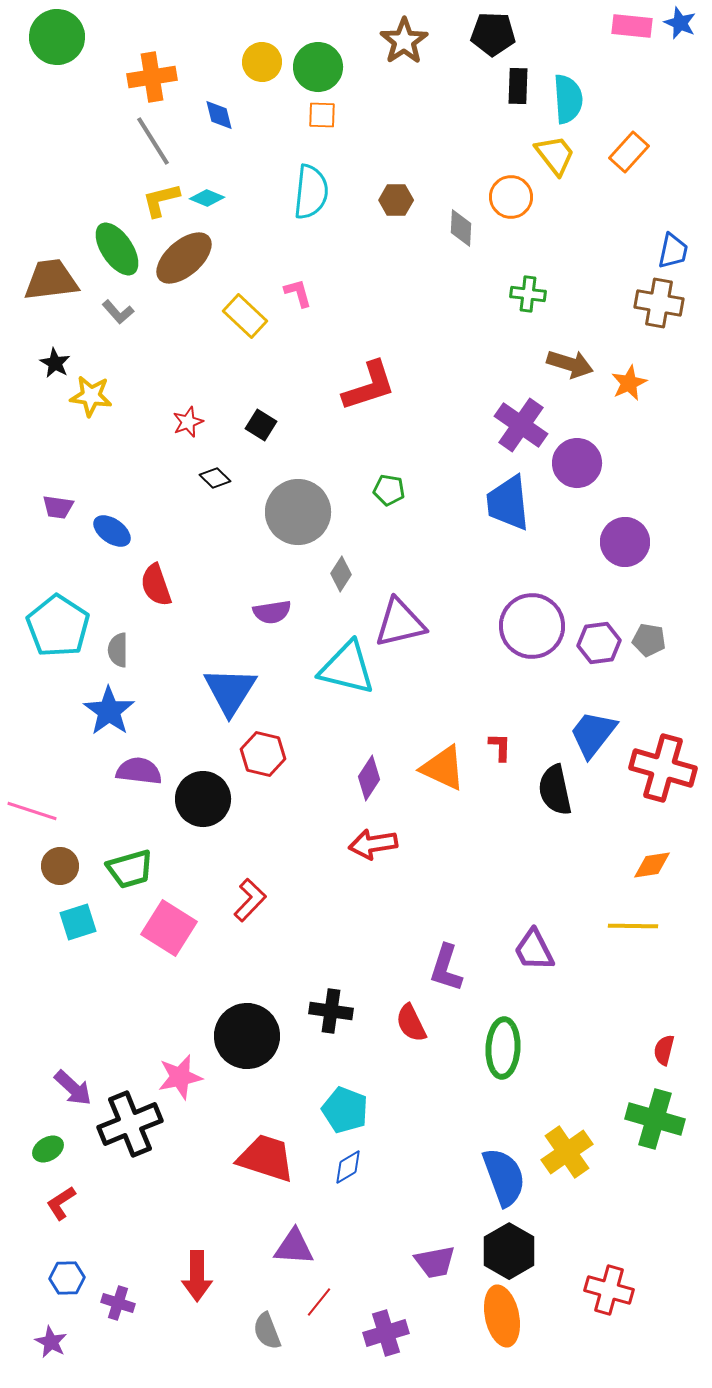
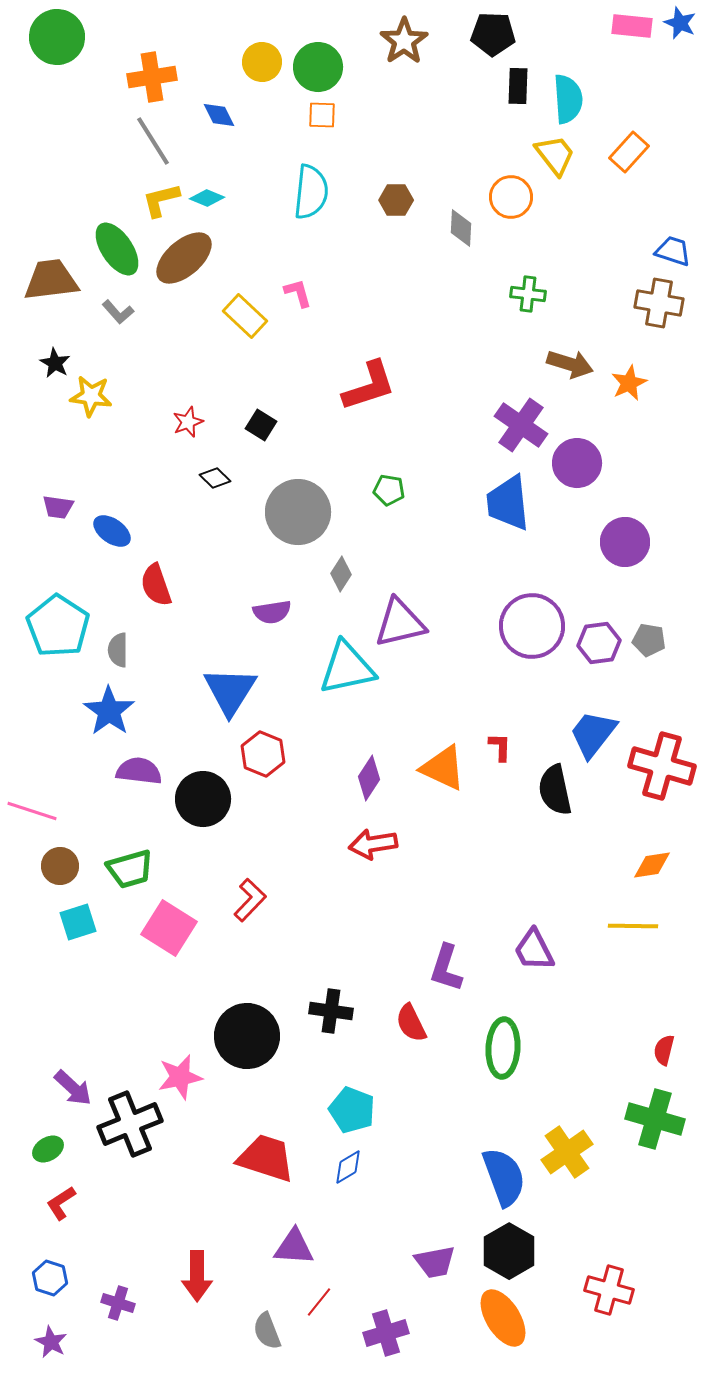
blue diamond at (219, 115): rotated 12 degrees counterclockwise
blue trapezoid at (673, 251): rotated 84 degrees counterclockwise
cyan triangle at (347, 668): rotated 26 degrees counterclockwise
red hexagon at (263, 754): rotated 9 degrees clockwise
red cross at (663, 768): moved 1 px left, 2 px up
cyan pentagon at (345, 1110): moved 7 px right
blue hexagon at (67, 1278): moved 17 px left; rotated 20 degrees clockwise
orange ellipse at (502, 1316): moved 1 px right, 2 px down; rotated 20 degrees counterclockwise
